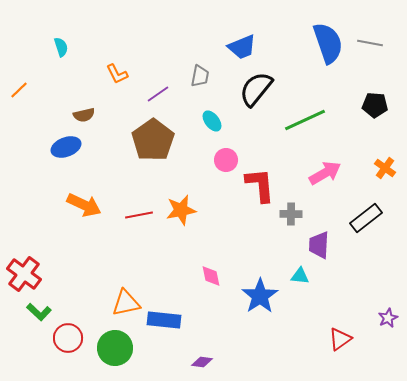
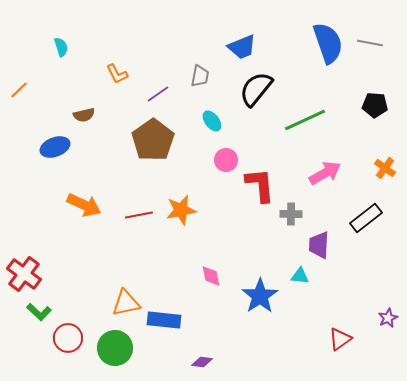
blue ellipse: moved 11 px left
